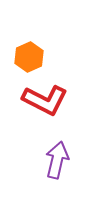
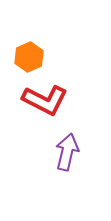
purple arrow: moved 10 px right, 8 px up
